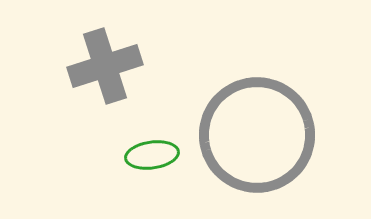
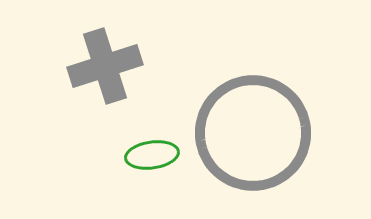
gray circle: moved 4 px left, 2 px up
